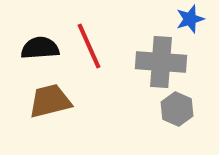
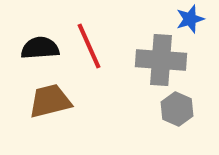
gray cross: moved 2 px up
